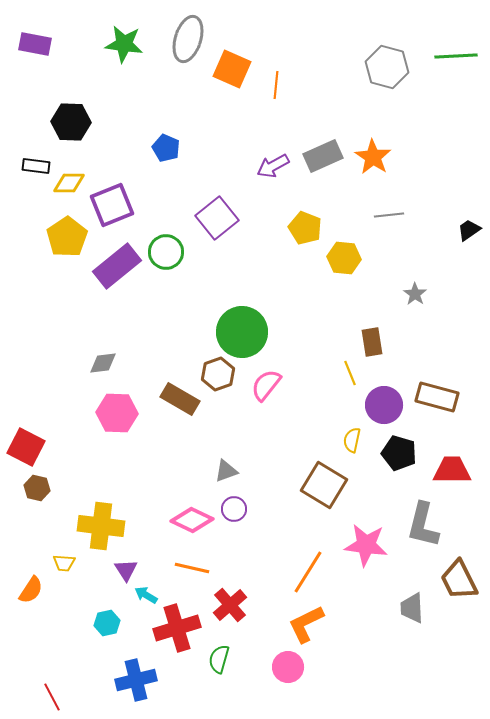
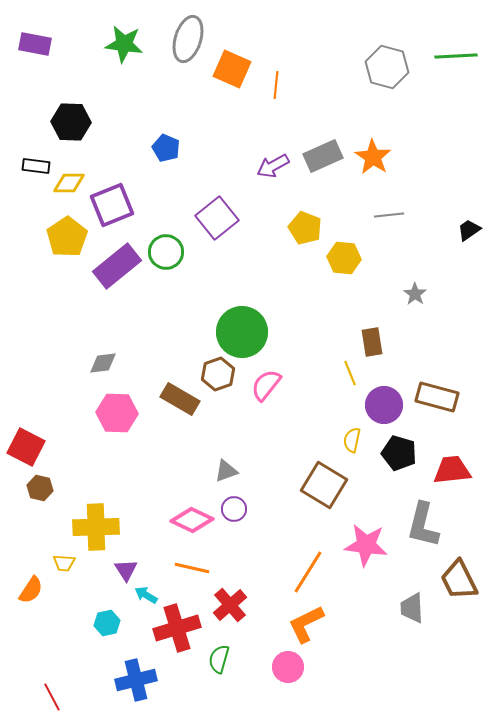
red trapezoid at (452, 470): rotated 6 degrees counterclockwise
brown hexagon at (37, 488): moved 3 px right
yellow cross at (101, 526): moved 5 px left, 1 px down; rotated 9 degrees counterclockwise
